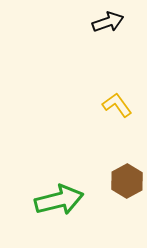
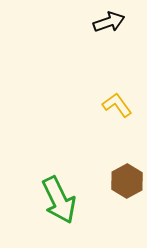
black arrow: moved 1 px right
green arrow: rotated 78 degrees clockwise
